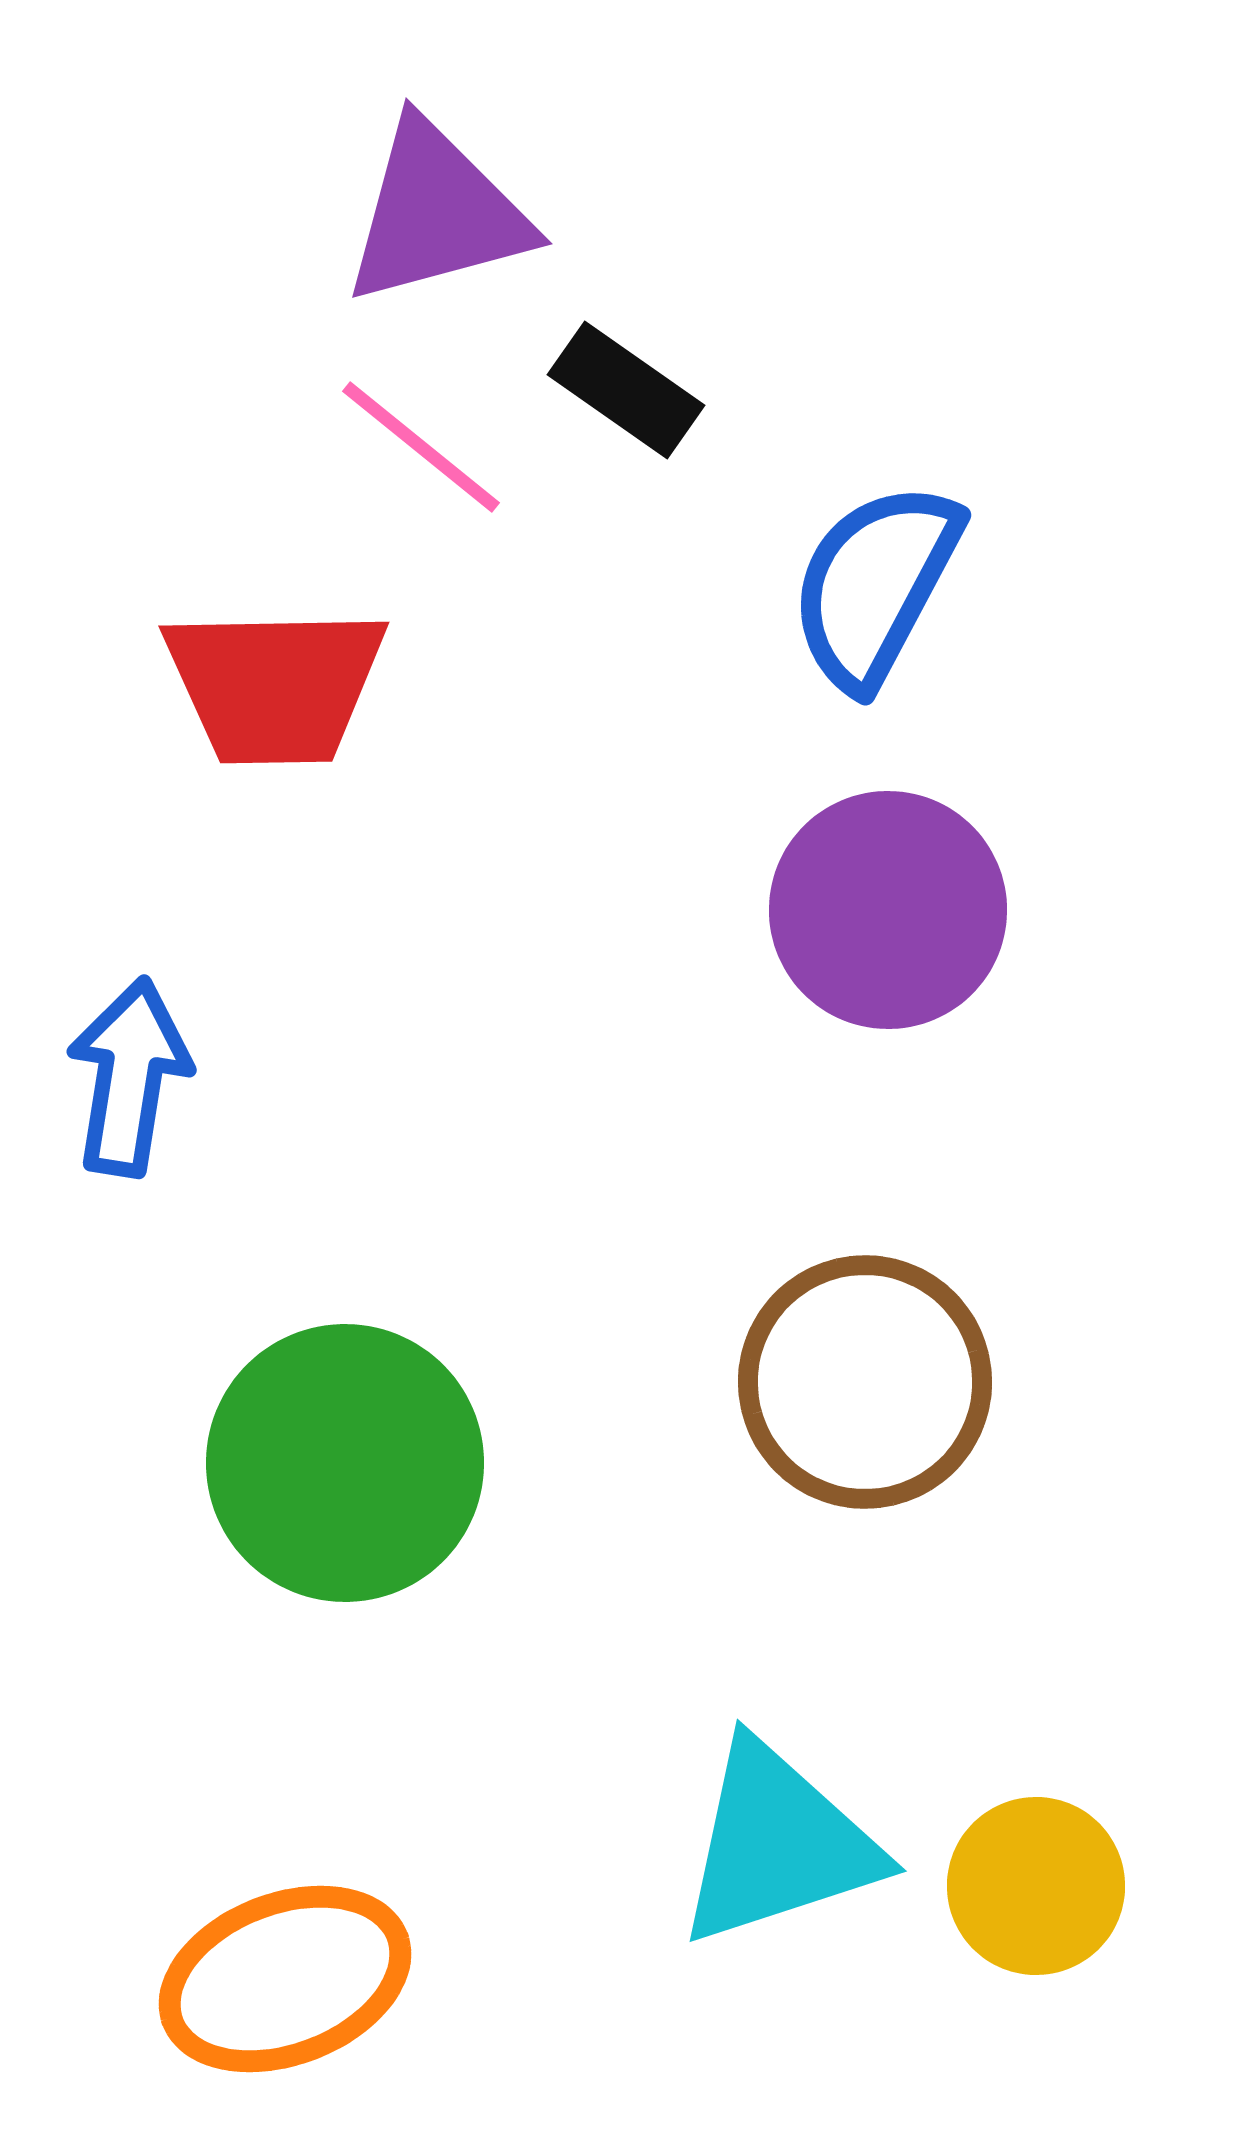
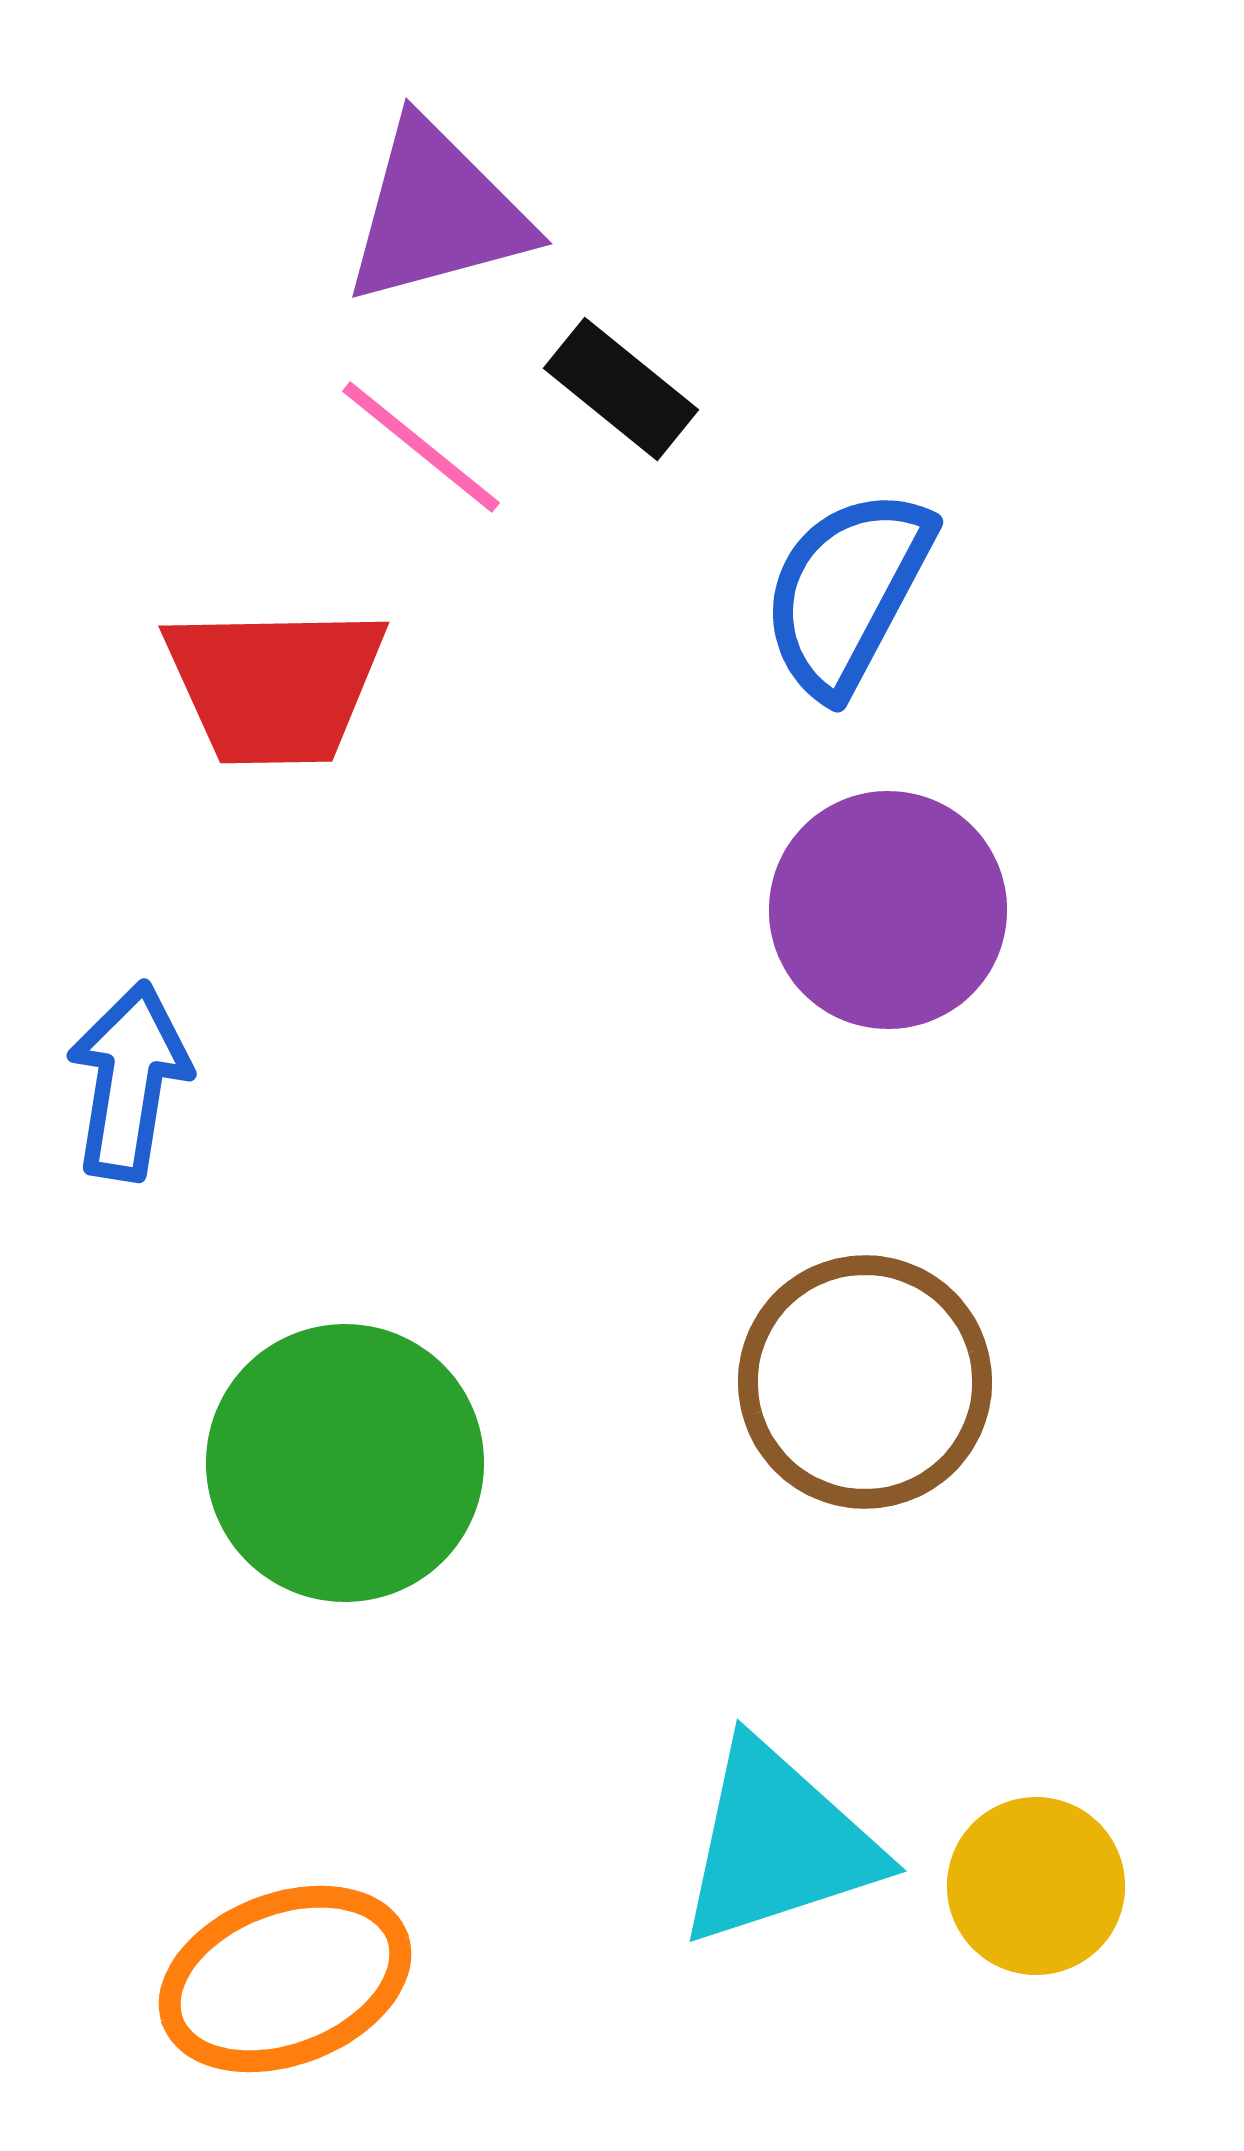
black rectangle: moved 5 px left, 1 px up; rotated 4 degrees clockwise
blue semicircle: moved 28 px left, 7 px down
blue arrow: moved 4 px down
